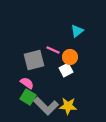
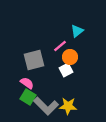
pink line: moved 7 px right, 4 px up; rotated 64 degrees counterclockwise
